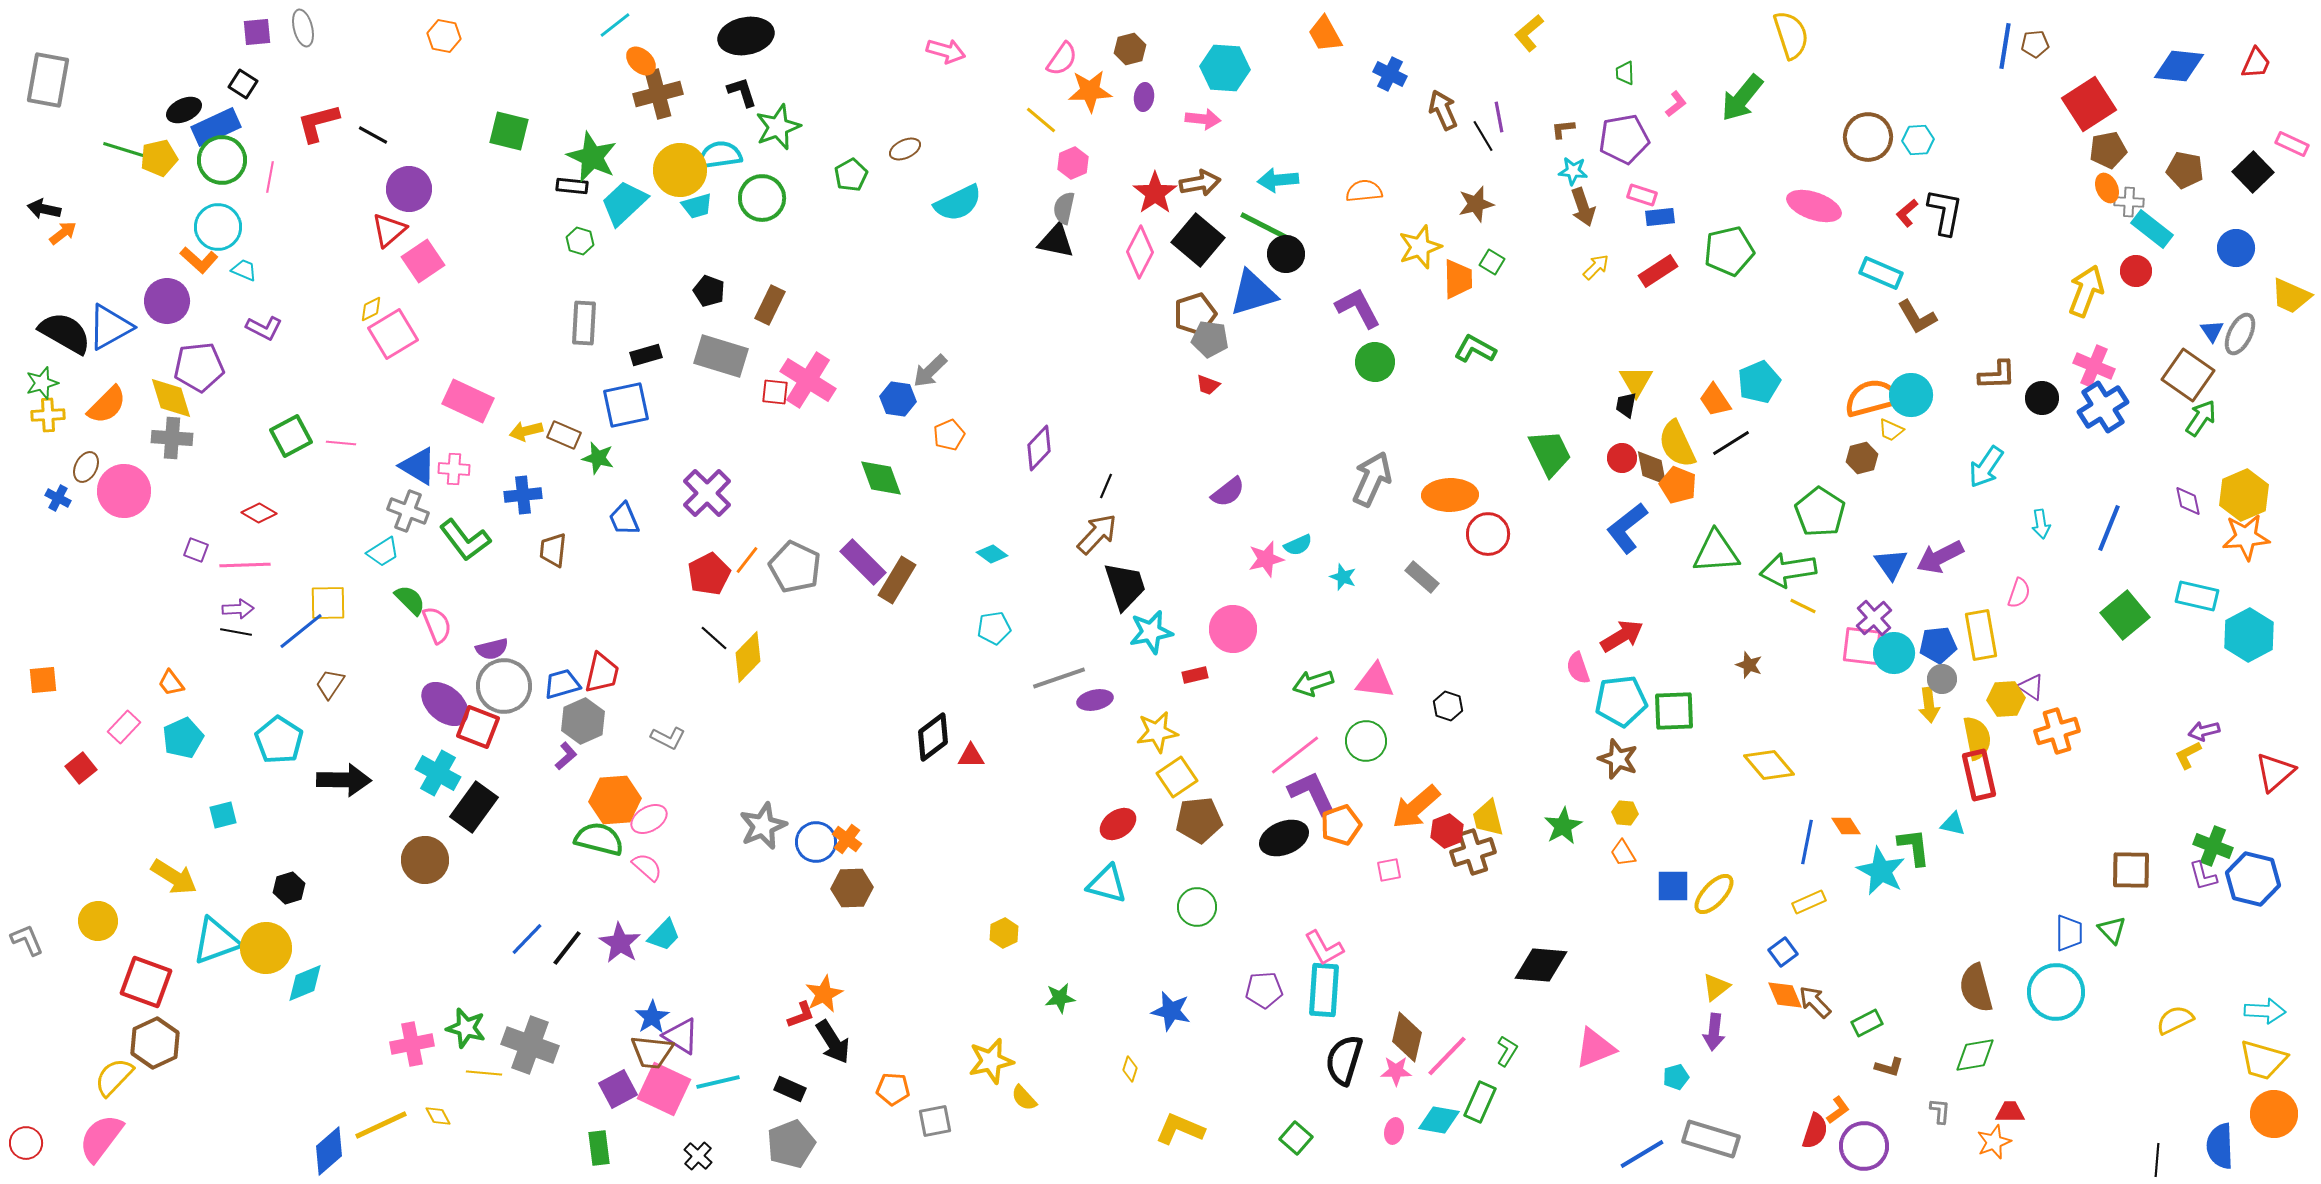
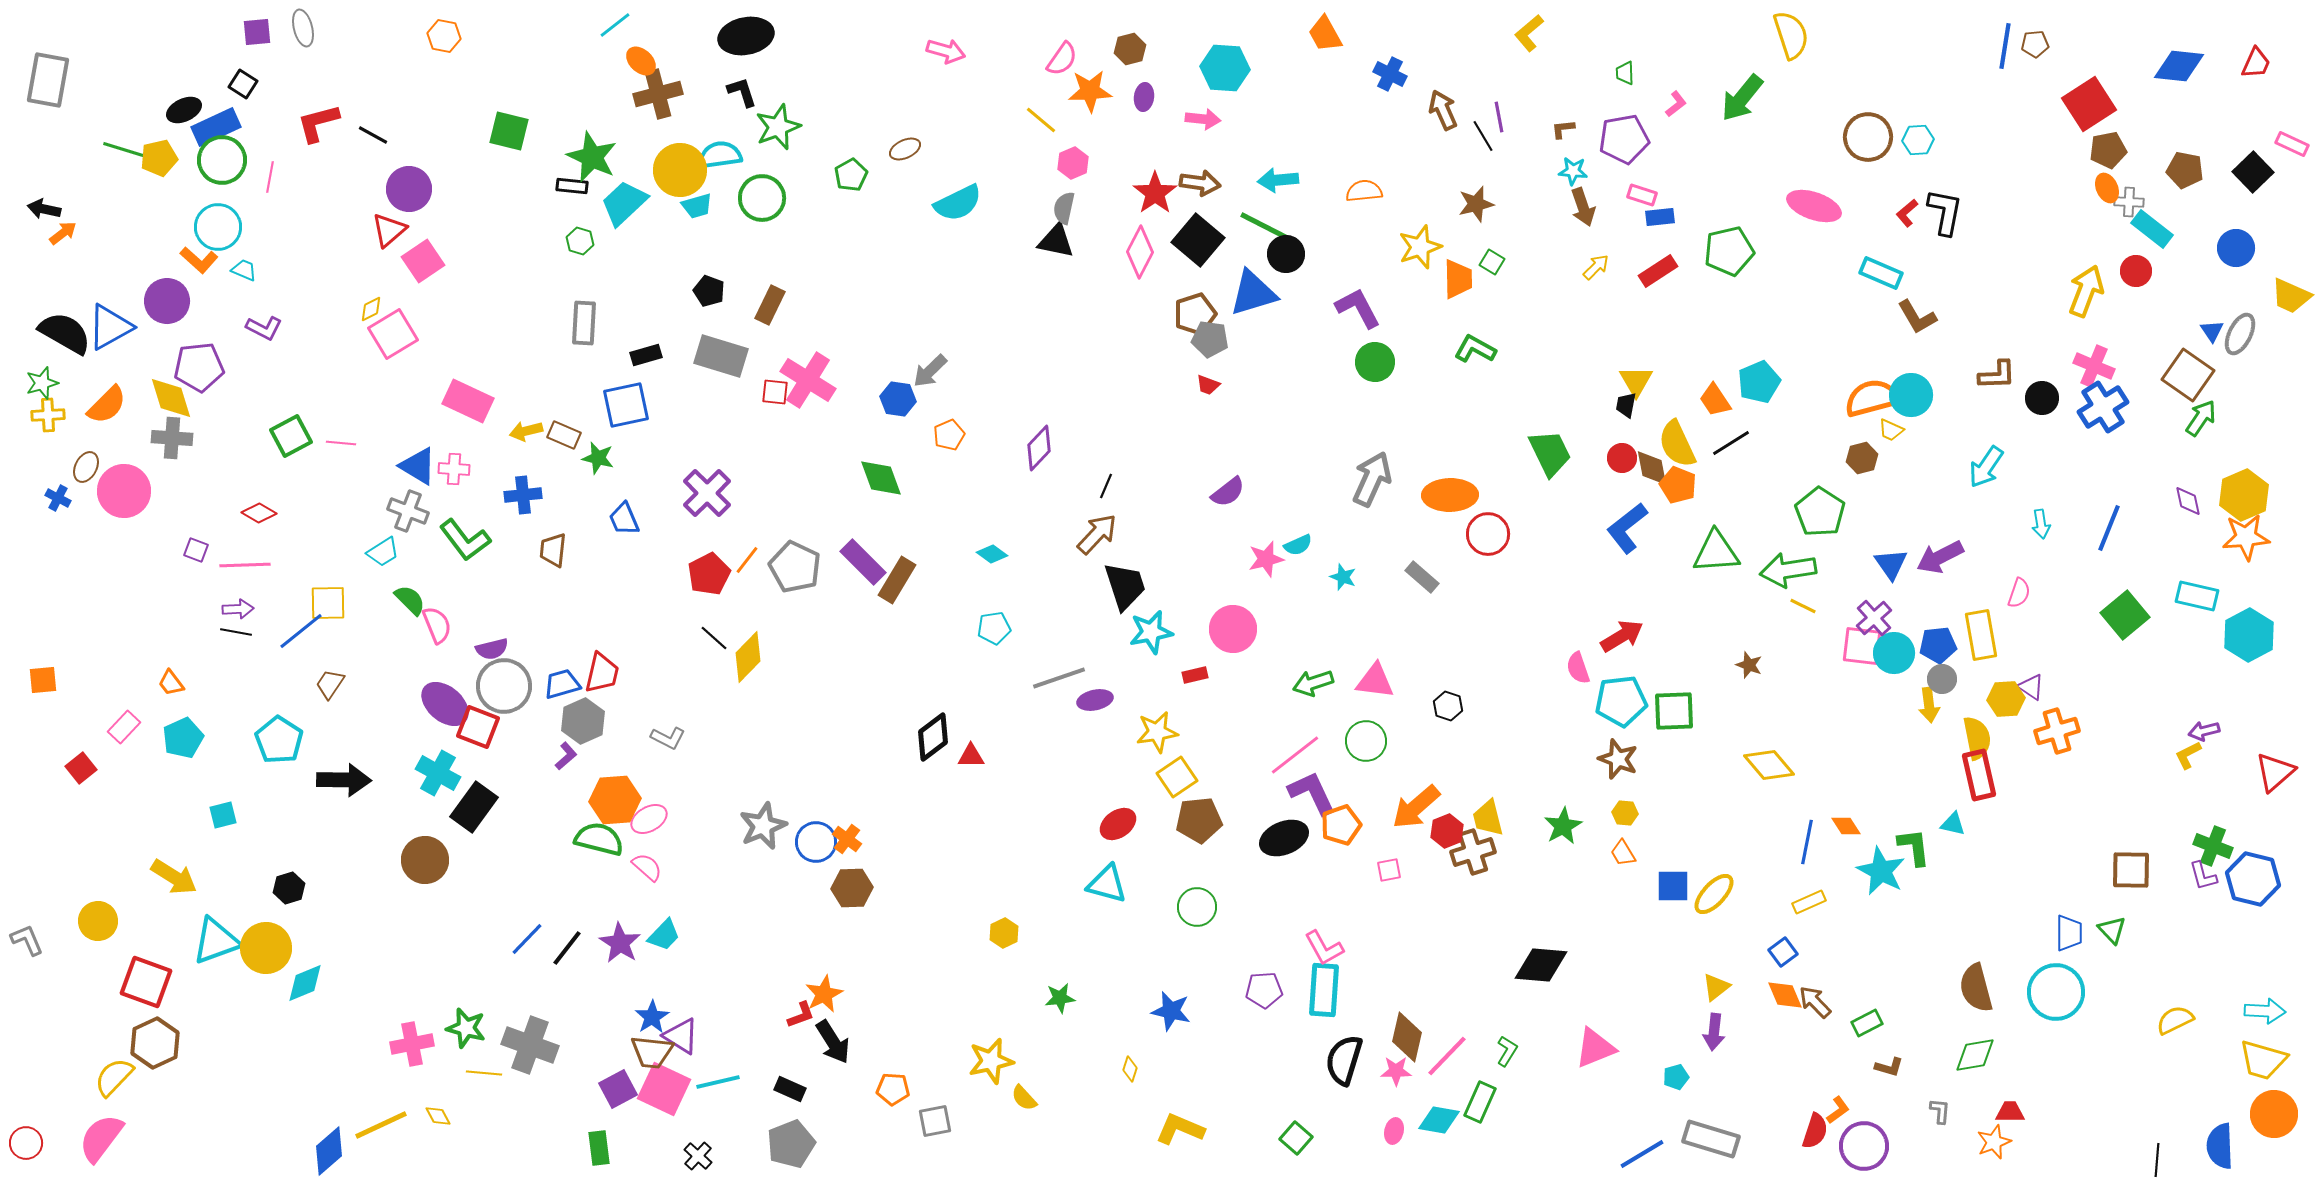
brown arrow at (1200, 183): rotated 18 degrees clockwise
